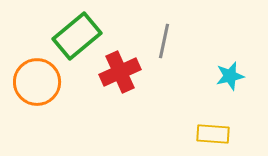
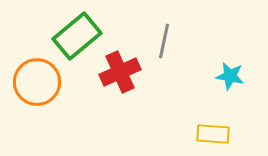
cyan star: rotated 24 degrees clockwise
